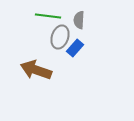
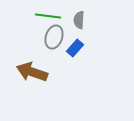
gray ellipse: moved 6 px left
brown arrow: moved 4 px left, 2 px down
